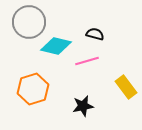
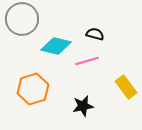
gray circle: moved 7 px left, 3 px up
